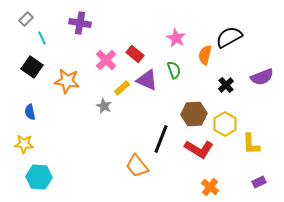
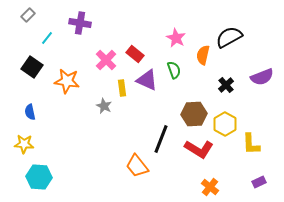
gray rectangle: moved 2 px right, 4 px up
cyan line: moved 5 px right; rotated 64 degrees clockwise
orange semicircle: moved 2 px left
yellow rectangle: rotated 56 degrees counterclockwise
